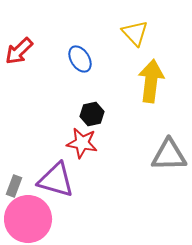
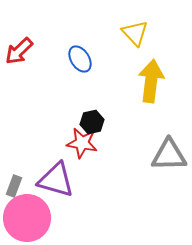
black hexagon: moved 8 px down
pink circle: moved 1 px left, 1 px up
